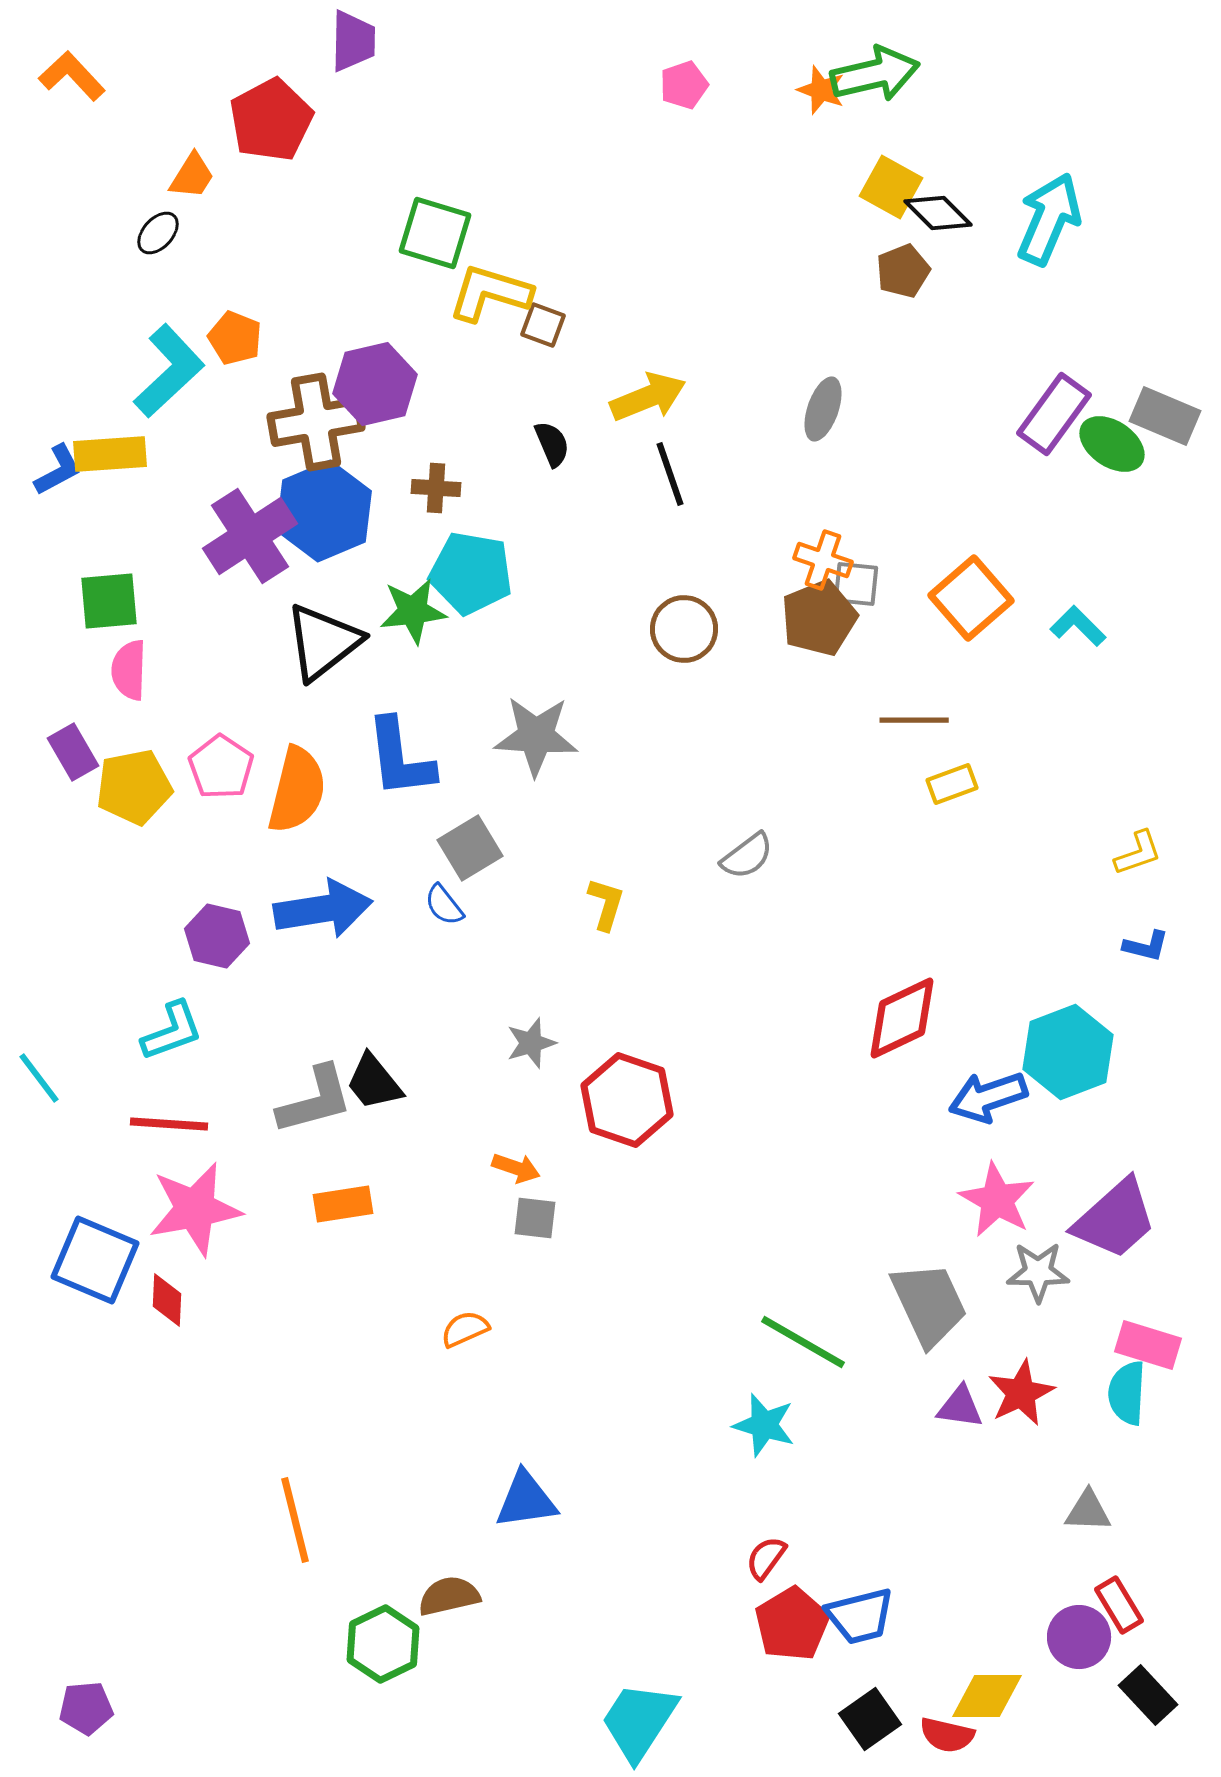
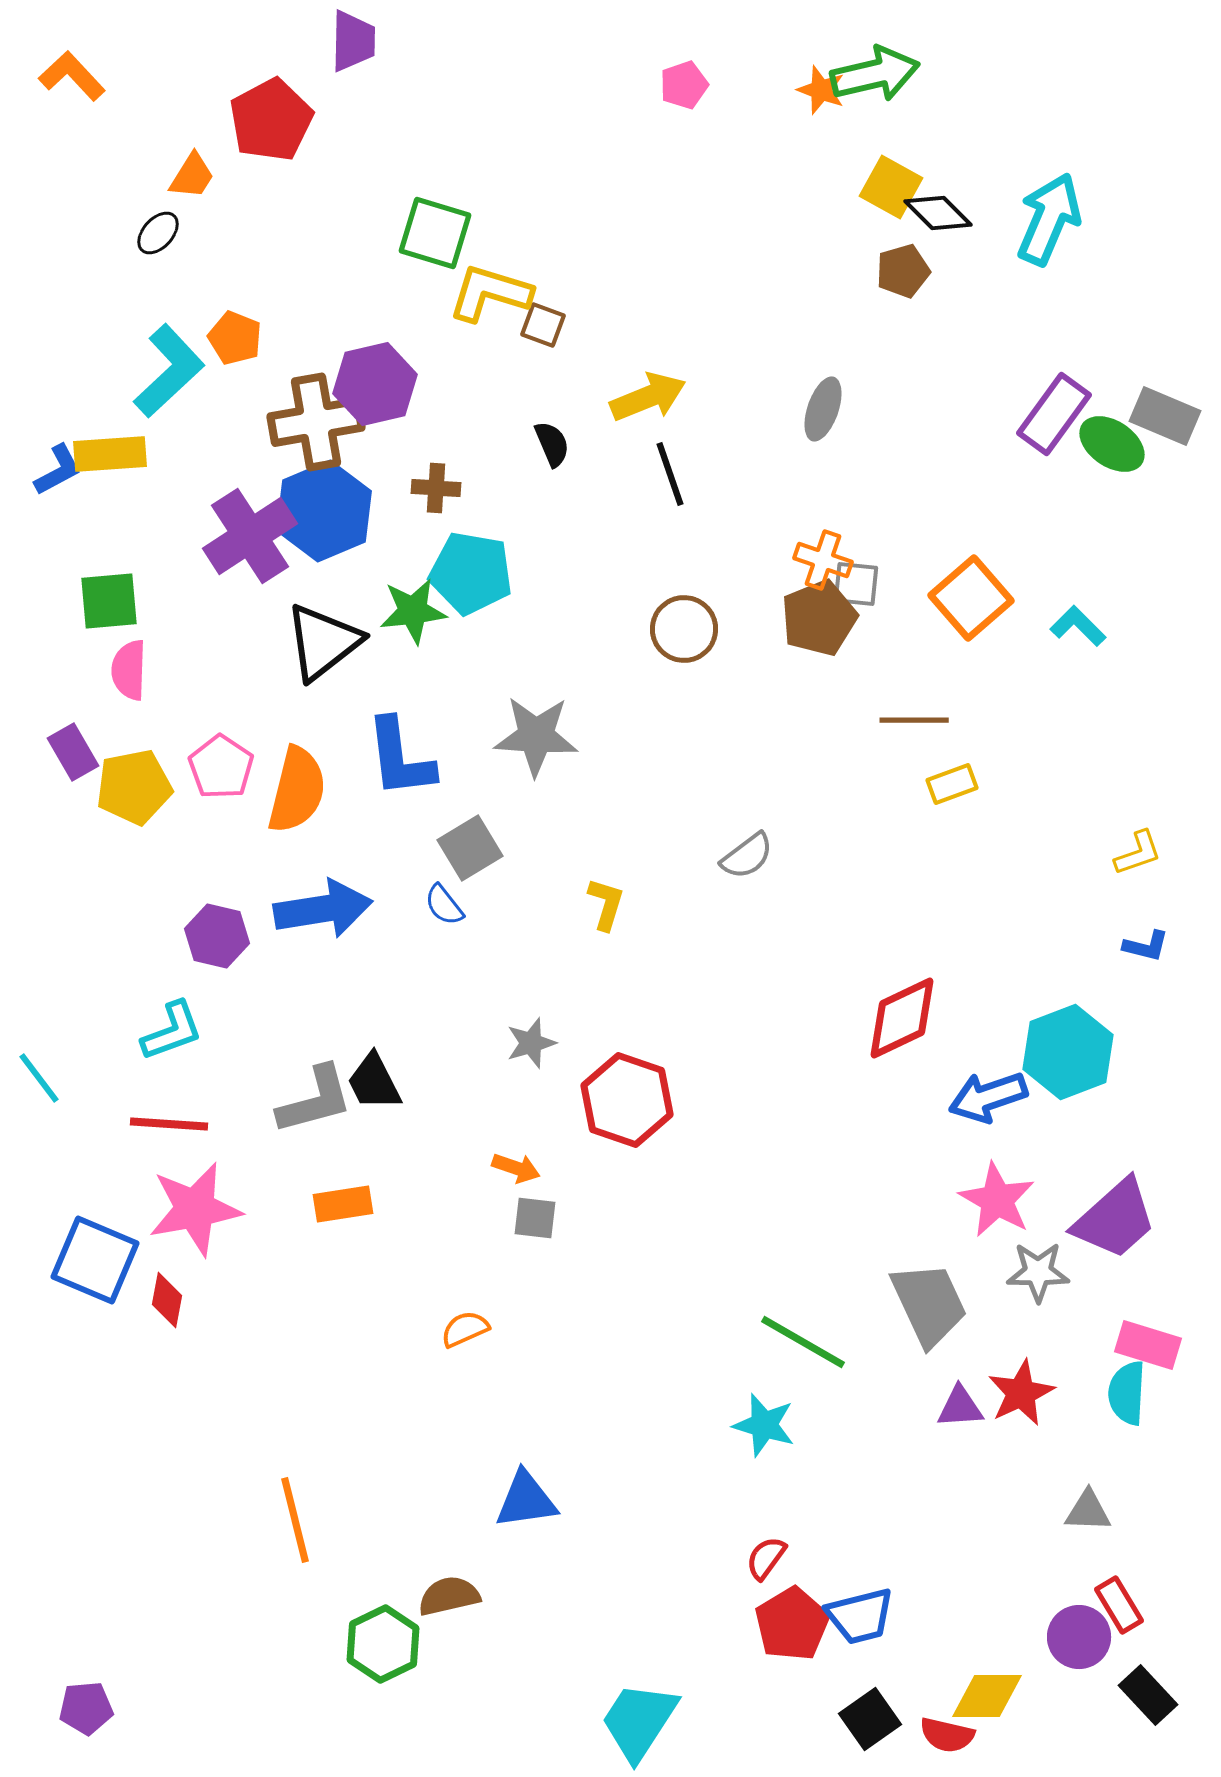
brown pentagon at (903, 271): rotated 6 degrees clockwise
black trapezoid at (374, 1082): rotated 12 degrees clockwise
red diamond at (167, 1300): rotated 8 degrees clockwise
purple triangle at (960, 1407): rotated 12 degrees counterclockwise
